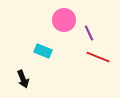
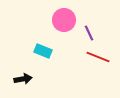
black arrow: rotated 78 degrees counterclockwise
